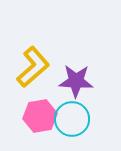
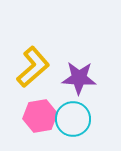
purple star: moved 3 px right, 3 px up
cyan circle: moved 1 px right
